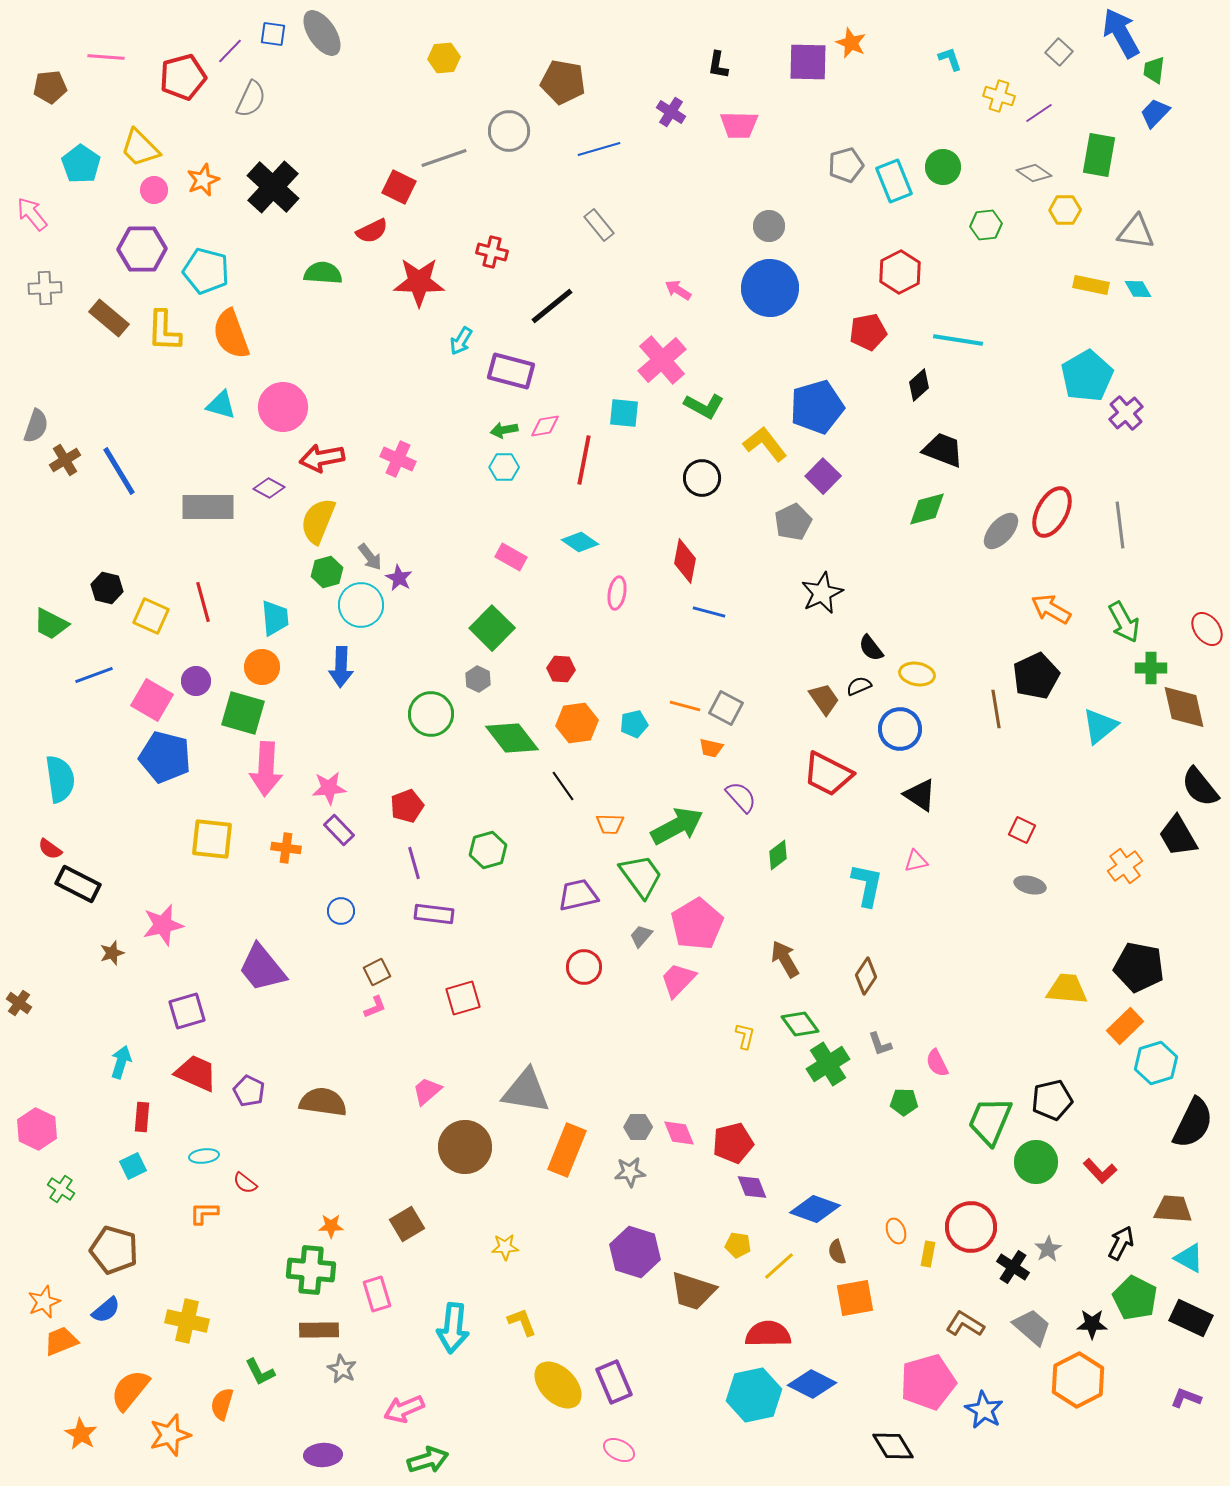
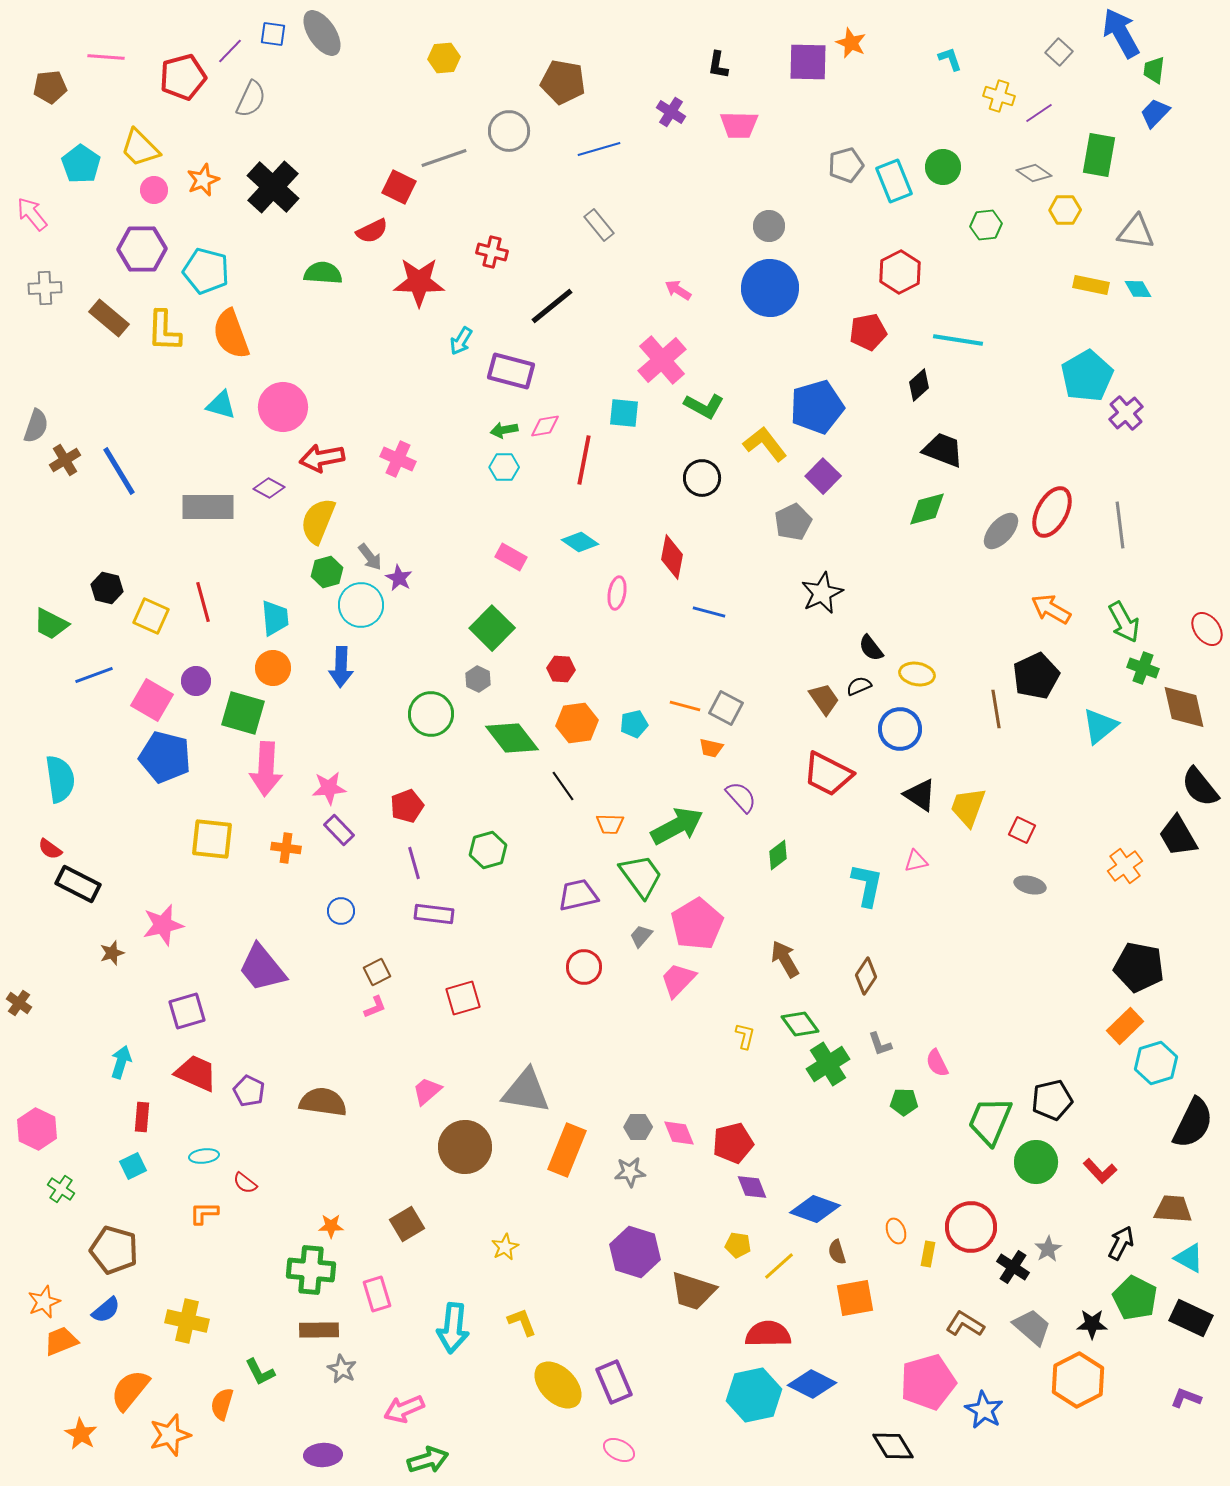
red diamond at (685, 561): moved 13 px left, 4 px up
orange circle at (262, 667): moved 11 px right, 1 px down
green cross at (1151, 668): moved 8 px left; rotated 20 degrees clockwise
yellow trapezoid at (1067, 989): moved 99 px left, 182 px up; rotated 75 degrees counterclockwise
yellow star at (505, 1247): rotated 24 degrees counterclockwise
